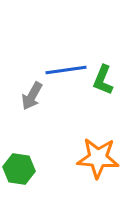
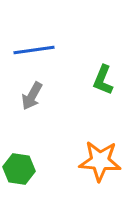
blue line: moved 32 px left, 20 px up
orange star: moved 2 px right, 3 px down
